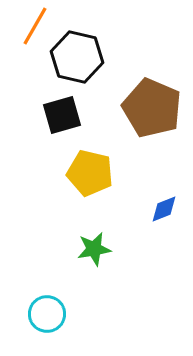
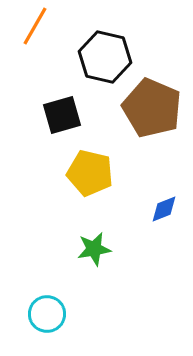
black hexagon: moved 28 px right
